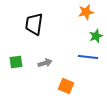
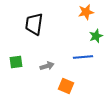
blue line: moved 5 px left; rotated 12 degrees counterclockwise
gray arrow: moved 2 px right, 3 px down
